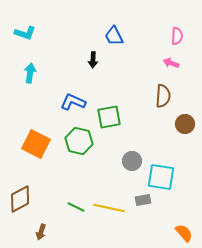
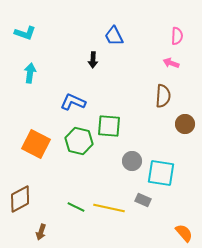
green square: moved 9 px down; rotated 15 degrees clockwise
cyan square: moved 4 px up
gray rectangle: rotated 35 degrees clockwise
